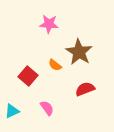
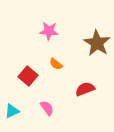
pink star: moved 7 px down
brown star: moved 18 px right, 9 px up
orange semicircle: moved 1 px right, 1 px up
